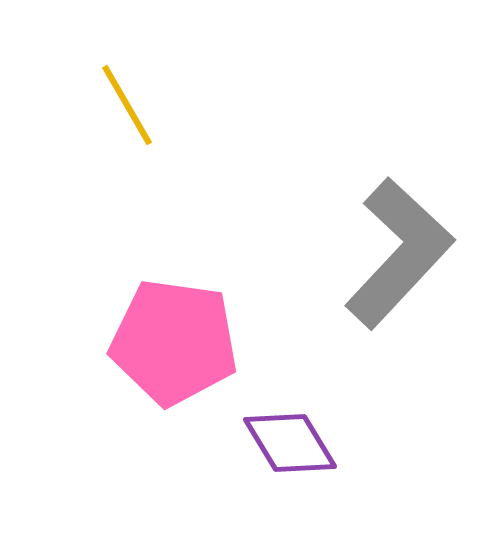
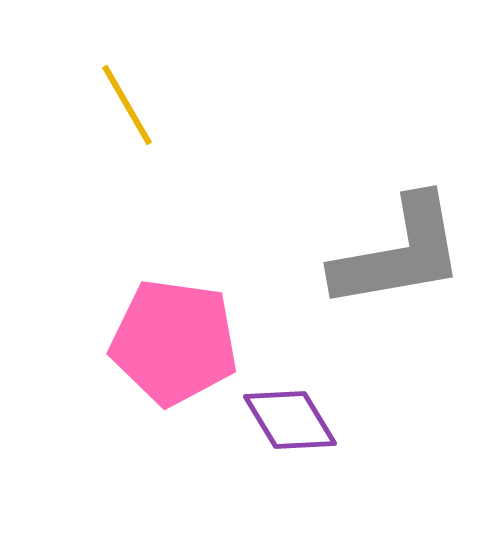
gray L-shape: rotated 37 degrees clockwise
purple diamond: moved 23 px up
